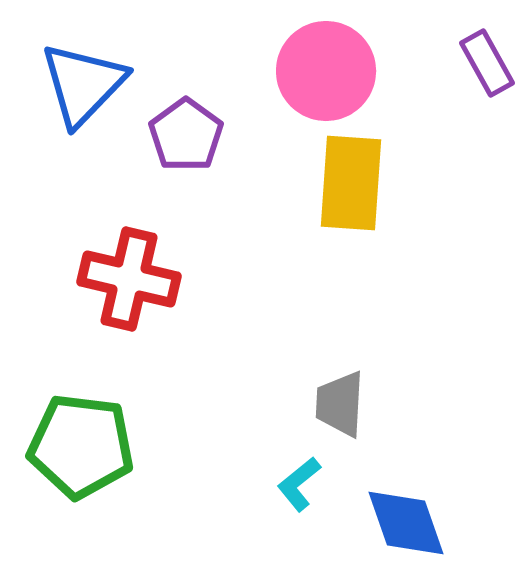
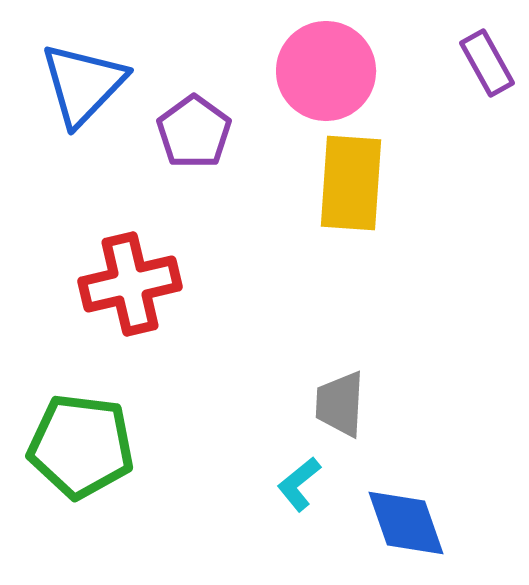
purple pentagon: moved 8 px right, 3 px up
red cross: moved 1 px right, 5 px down; rotated 26 degrees counterclockwise
